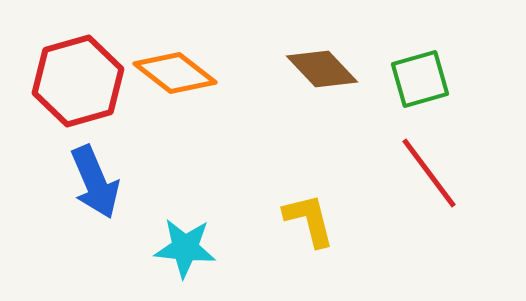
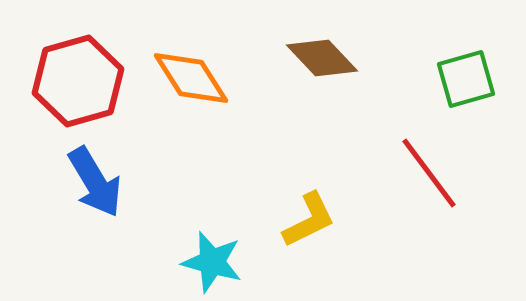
brown diamond: moved 11 px up
orange diamond: moved 16 px right, 5 px down; rotated 20 degrees clockwise
green square: moved 46 px right
blue arrow: rotated 8 degrees counterclockwise
yellow L-shape: rotated 78 degrees clockwise
cyan star: moved 27 px right, 14 px down; rotated 10 degrees clockwise
